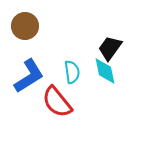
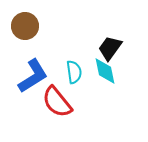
cyan semicircle: moved 2 px right
blue L-shape: moved 4 px right
